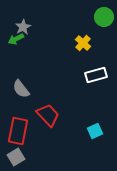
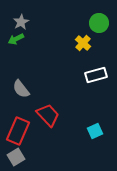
green circle: moved 5 px left, 6 px down
gray star: moved 2 px left, 5 px up
red rectangle: rotated 12 degrees clockwise
